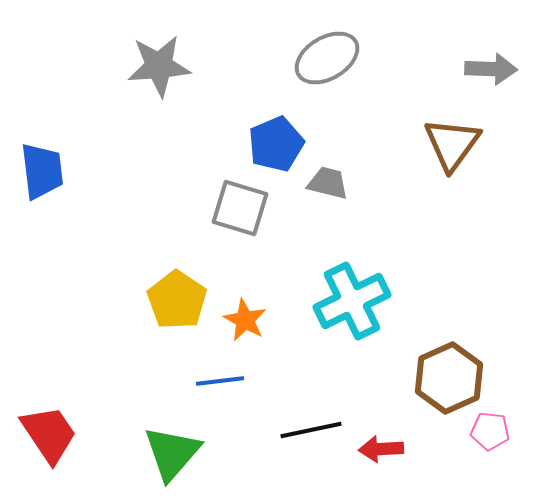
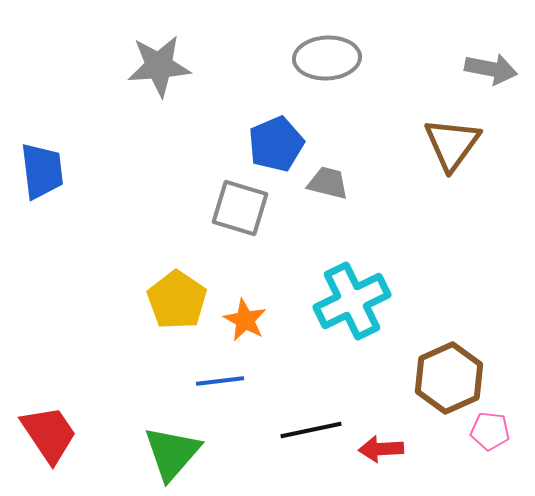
gray ellipse: rotated 28 degrees clockwise
gray arrow: rotated 9 degrees clockwise
